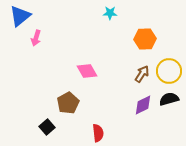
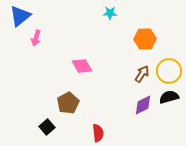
pink diamond: moved 5 px left, 5 px up
black semicircle: moved 2 px up
